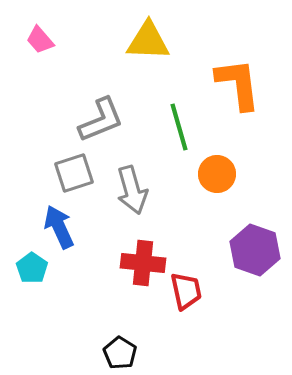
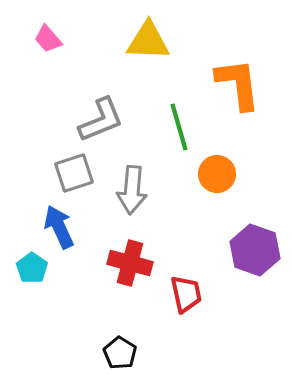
pink trapezoid: moved 8 px right, 1 px up
gray arrow: rotated 21 degrees clockwise
red cross: moved 13 px left; rotated 9 degrees clockwise
red trapezoid: moved 3 px down
